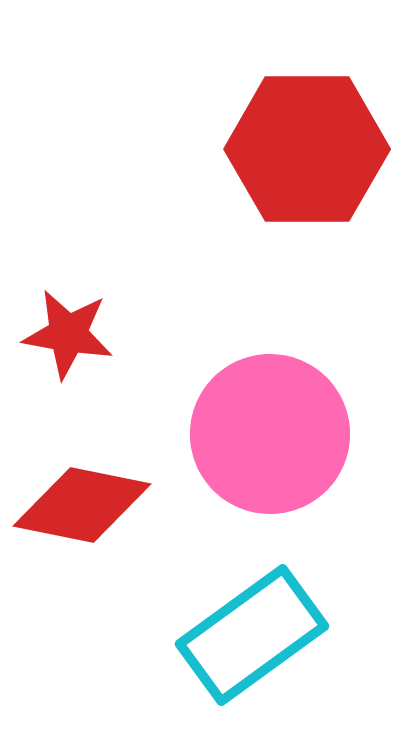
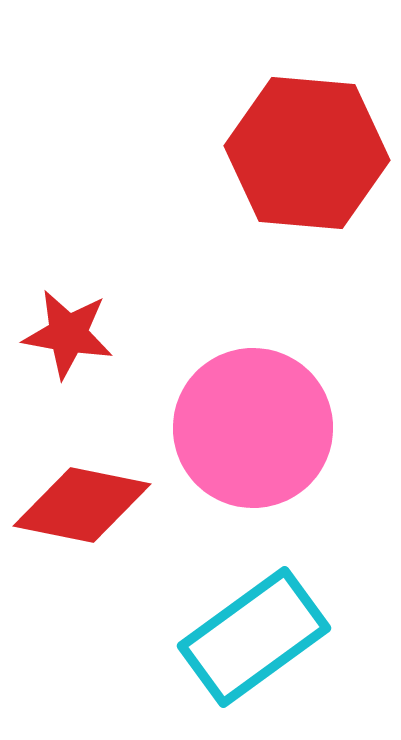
red hexagon: moved 4 px down; rotated 5 degrees clockwise
pink circle: moved 17 px left, 6 px up
cyan rectangle: moved 2 px right, 2 px down
